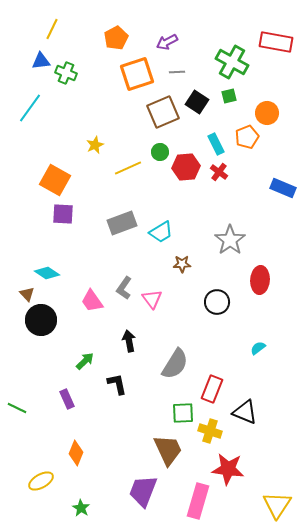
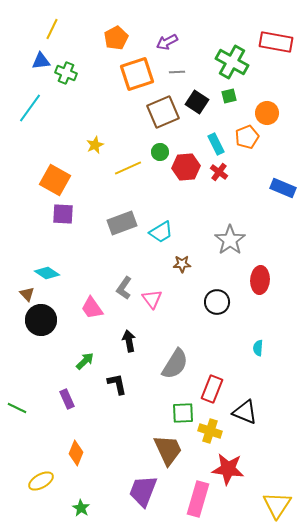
pink trapezoid at (92, 301): moved 7 px down
cyan semicircle at (258, 348): rotated 49 degrees counterclockwise
pink rectangle at (198, 501): moved 2 px up
